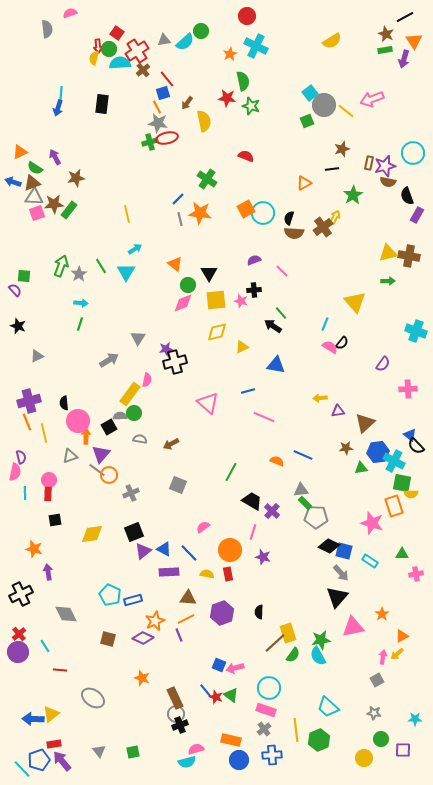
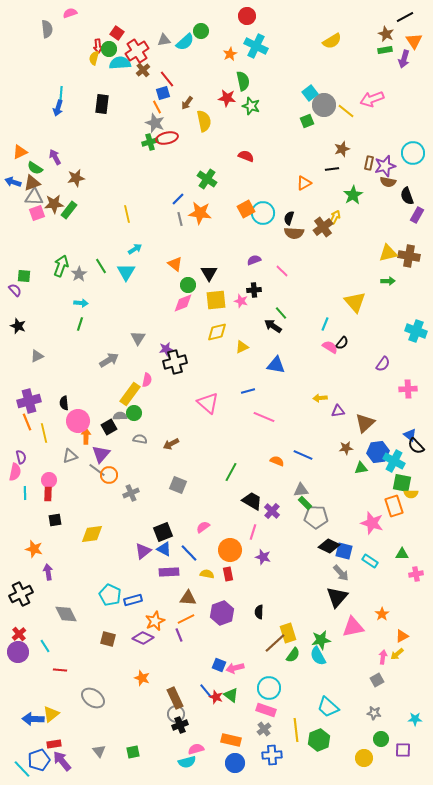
gray star at (158, 123): moved 3 px left; rotated 12 degrees clockwise
black square at (134, 532): moved 29 px right
blue circle at (239, 760): moved 4 px left, 3 px down
